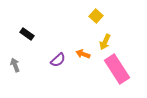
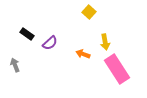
yellow square: moved 7 px left, 4 px up
yellow arrow: rotated 35 degrees counterclockwise
purple semicircle: moved 8 px left, 17 px up
